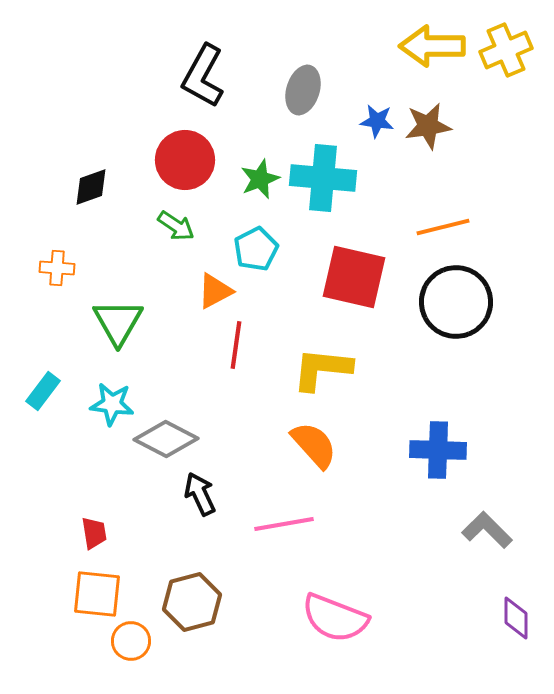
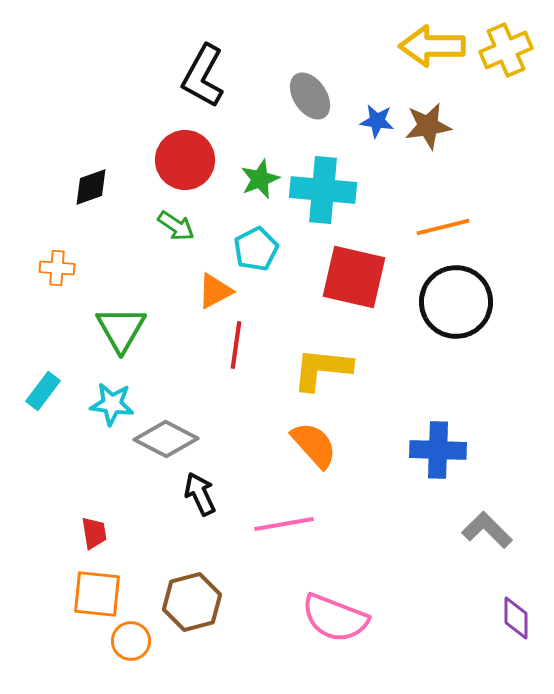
gray ellipse: moved 7 px right, 6 px down; rotated 51 degrees counterclockwise
cyan cross: moved 12 px down
green triangle: moved 3 px right, 7 px down
